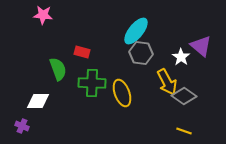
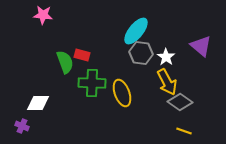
red rectangle: moved 3 px down
white star: moved 15 px left
green semicircle: moved 7 px right, 7 px up
gray diamond: moved 4 px left, 6 px down
white diamond: moved 2 px down
